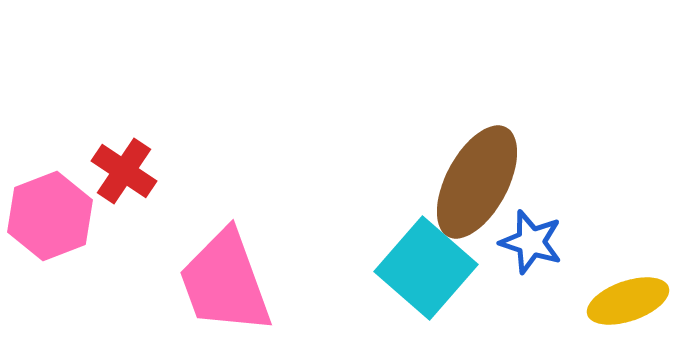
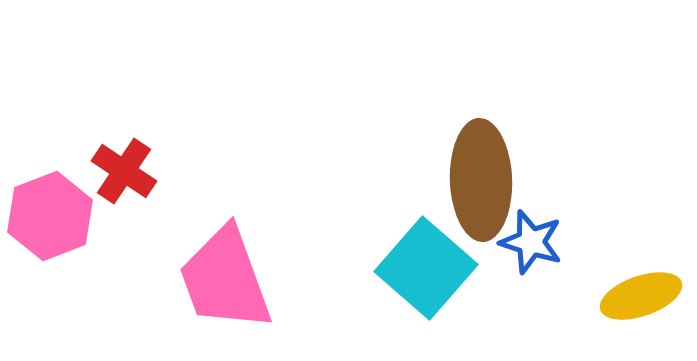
brown ellipse: moved 4 px right, 2 px up; rotated 30 degrees counterclockwise
pink trapezoid: moved 3 px up
yellow ellipse: moved 13 px right, 5 px up
